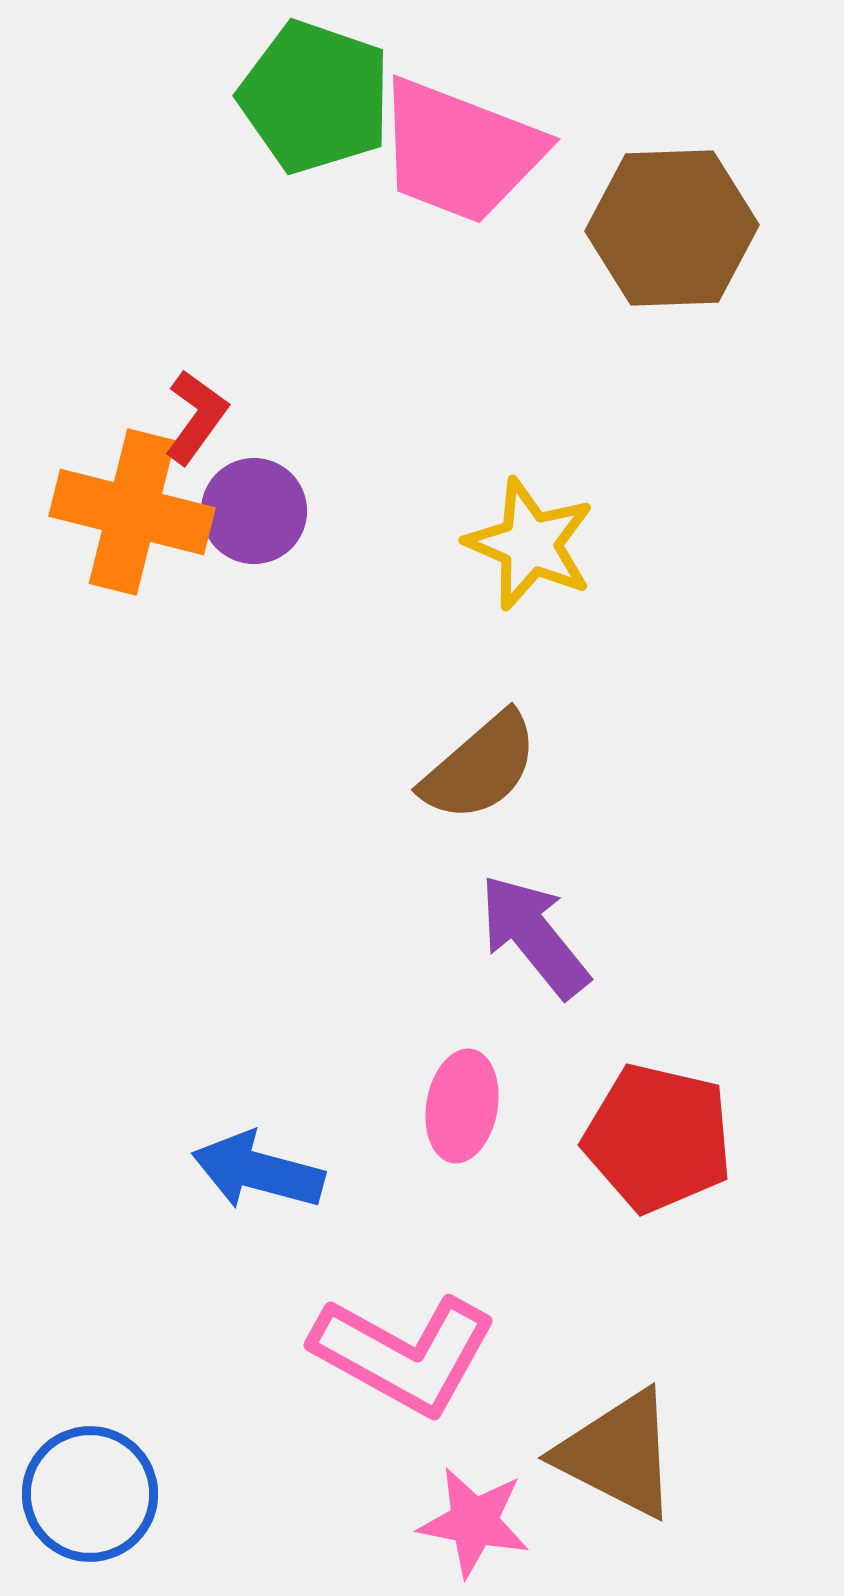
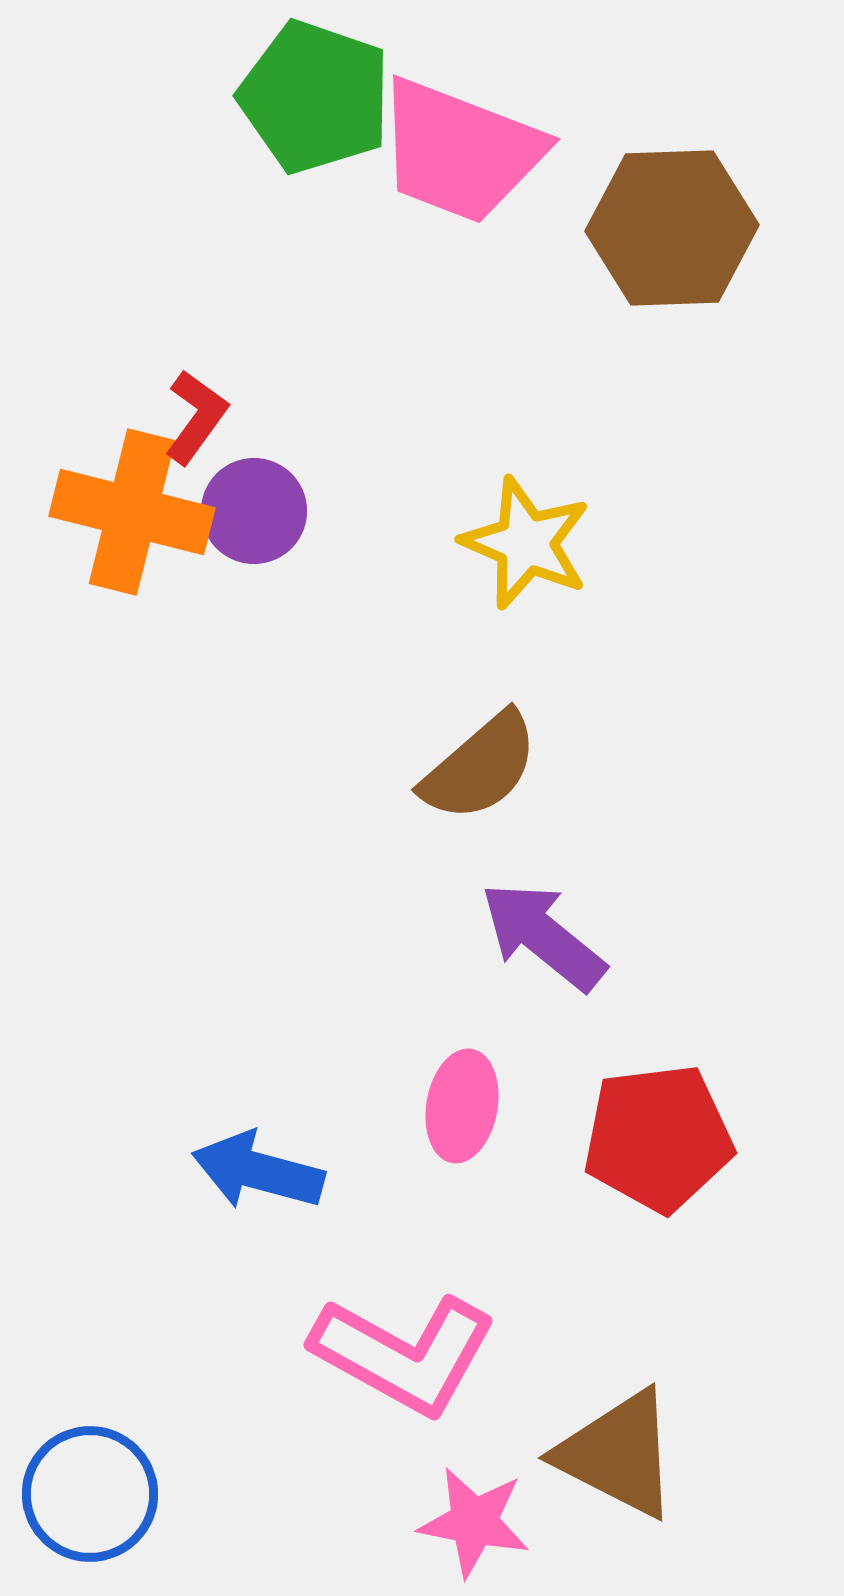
yellow star: moved 4 px left, 1 px up
purple arrow: moved 9 px right; rotated 12 degrees counterclockwise
red pentagon: rotated 20 degrees counterclockwise
